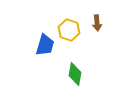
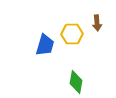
yellow hexagon: moved 3 px right, 4 px down; rotated 20 degrees counterclockwise
green diamond: moved 1 px right, 8 px down
